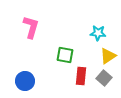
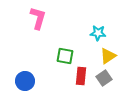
pink L-shape: moved 7 px right, 9 px up
green square: moved 1 px down
gray square: rotated 14 degrees clockwise
